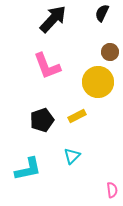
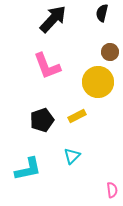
black semicircle: rotated 12 degrees counterclockwise
